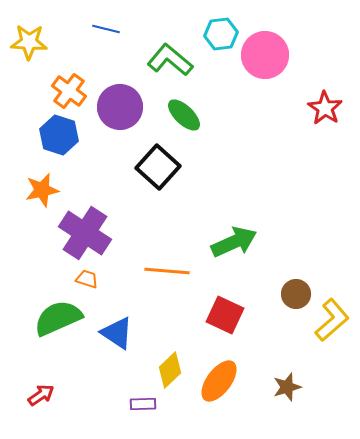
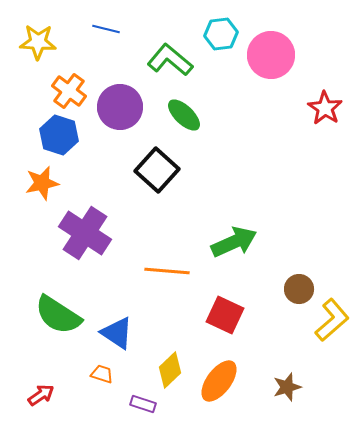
yellow star: moved 9 px right
pink circle: moved 6 px right
black square: moved 1 px left, 3 px down
orange star: moved 7 px up
orange trapezoid: moved 15 px right, 95 px down
brown circle: moved 3 px right, 5 px up
green semicircle: moved 3 px up; rotated 123 degrees counterclockwise
purple rectangle: rotated 20 degrees clockwise
